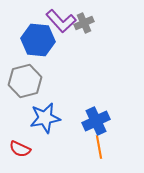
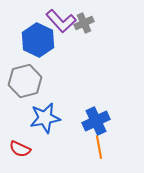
blue hexagon: rotated 20 degrees clockwise
